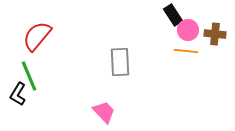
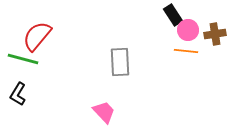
brown cross: rotated 15 degrees counterclockwise
green line: moved 6 px left, 17 px up; rotated 52 degrees counterclockwise
